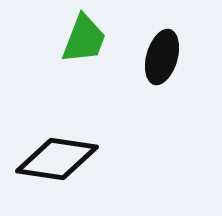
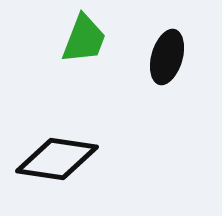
black ellipse: moved 5 px right
